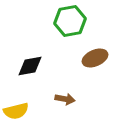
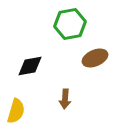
green hexagon: moved 3 px down
brown arrow: rotated 84 degrees clockwise
yellow semicircle: rotated 60 degrees counterclockwise
